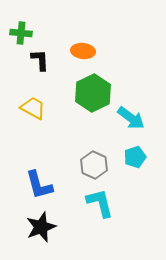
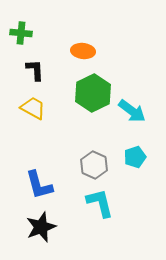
black L-shape: moved 5 px left, 10 px down
cyan arrow: moved 1 px right, 7 px up
